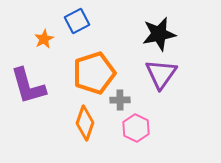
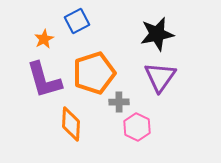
black star: moved 2 px left
purple triangle: moved 1 px left, 3 px down
purple L-shape: moved 16 px right, 6 px up
gray cross: moved 1 px left, 2 px down
orange diamond: moved 14 px left, 1 px down; rotated 16 degrees counterclockwise
pink hexagon: moved 1 px right, 1 px up
